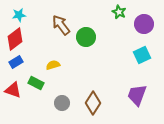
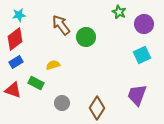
brown diamond: moved 4 px right, 5 px down
